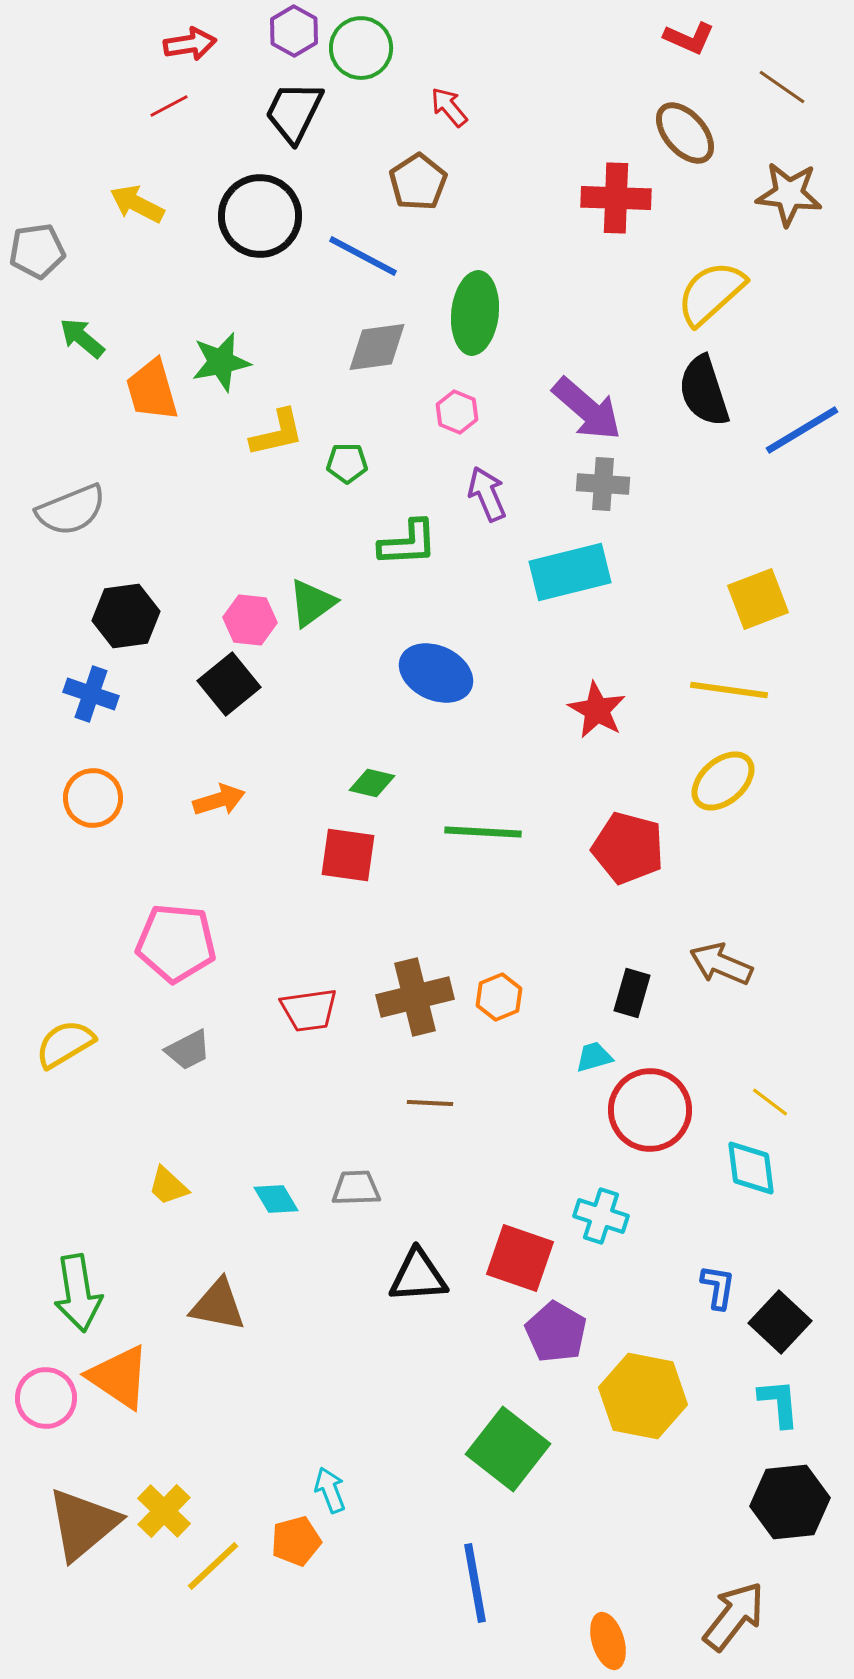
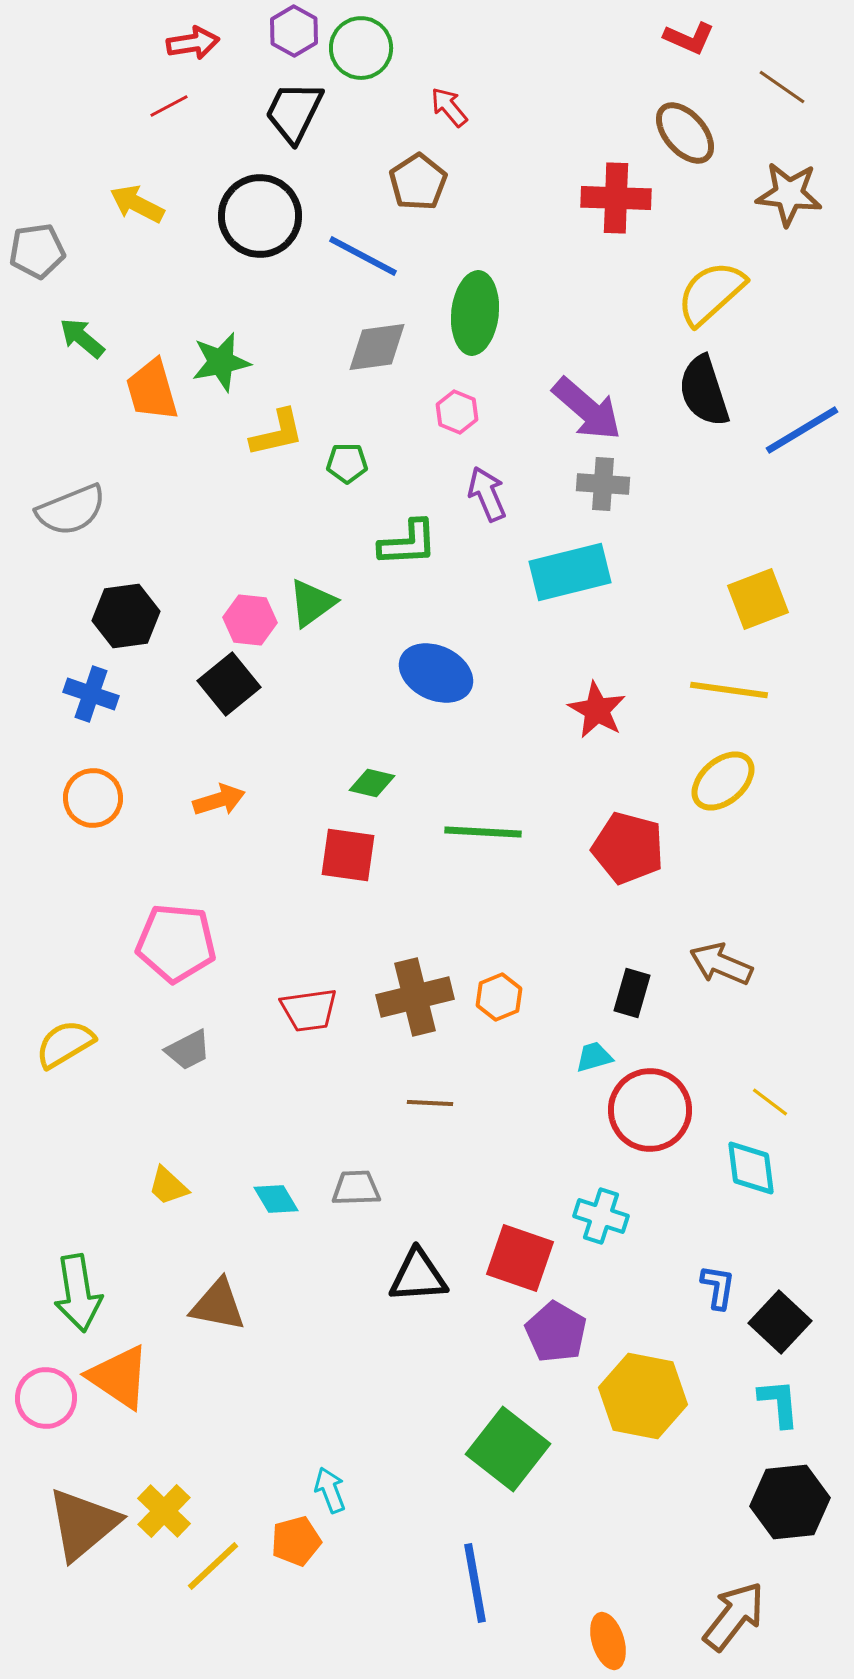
red arrow at (190, 44): moved 3 px right, 1 px up
